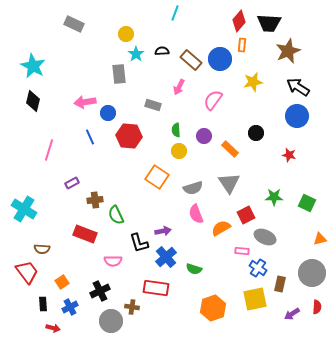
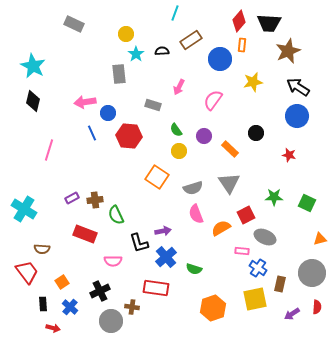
brown rectangle at (191, 60): moved 20 px up; rotated 75 degrees counterclockwise
green semicircle at (176, 130): rotated 32 degrees counterclockwise
blue line at (90, 137): moved 2 px right, 4 px up
purple rectangle at (72, 183): moved 15 px down
blue cross at (70, 307): rotated 21 degrees counterclockwise
